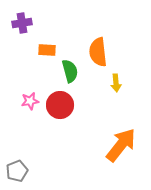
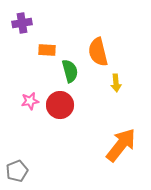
orange semicircle: rotated 8 degrees counterclockwise
